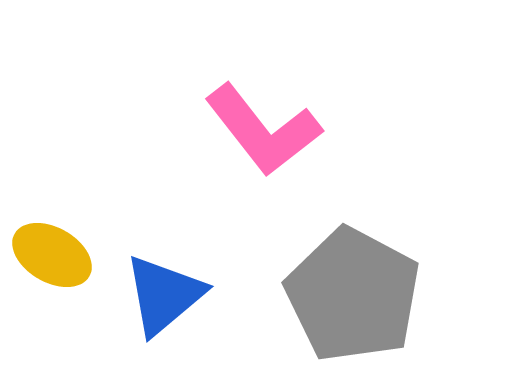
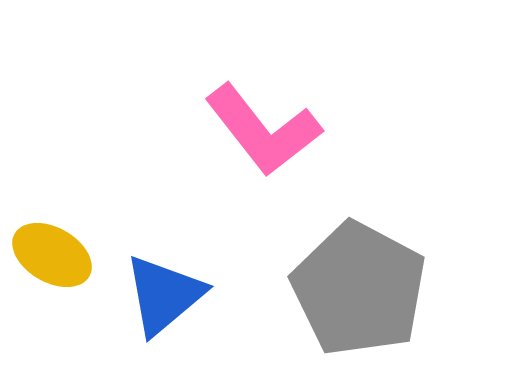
gray pentagon: moved 6 px right, 6 px up
